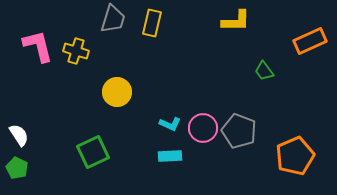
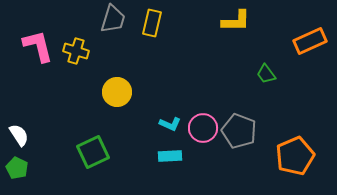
green trapezoid: moved 2 px right, 3 px down
